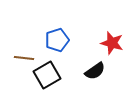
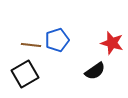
brown line: moved 7 px right, 13 px up
black square: moved 22 px left, 1 px up
